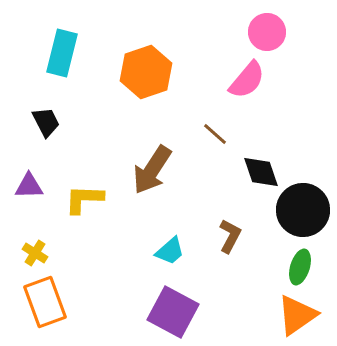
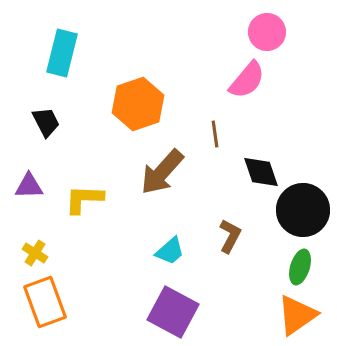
orange hexagon: moved 8 px left, 32 px down
brown line: rotated 40 degrees clockwise
brown arrow: moved 10 px right, 2 px down; rotated 9 degrees clockwise
